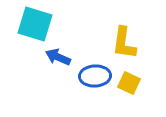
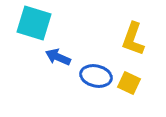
cyan square: moved 1 px left, 1 px up
yellow L-shape: moved 9 px right, 4 px up; rotated 12 degrees clockwise
blue ellipse: moved 1 px right; rotated 16 degrees clockwise
